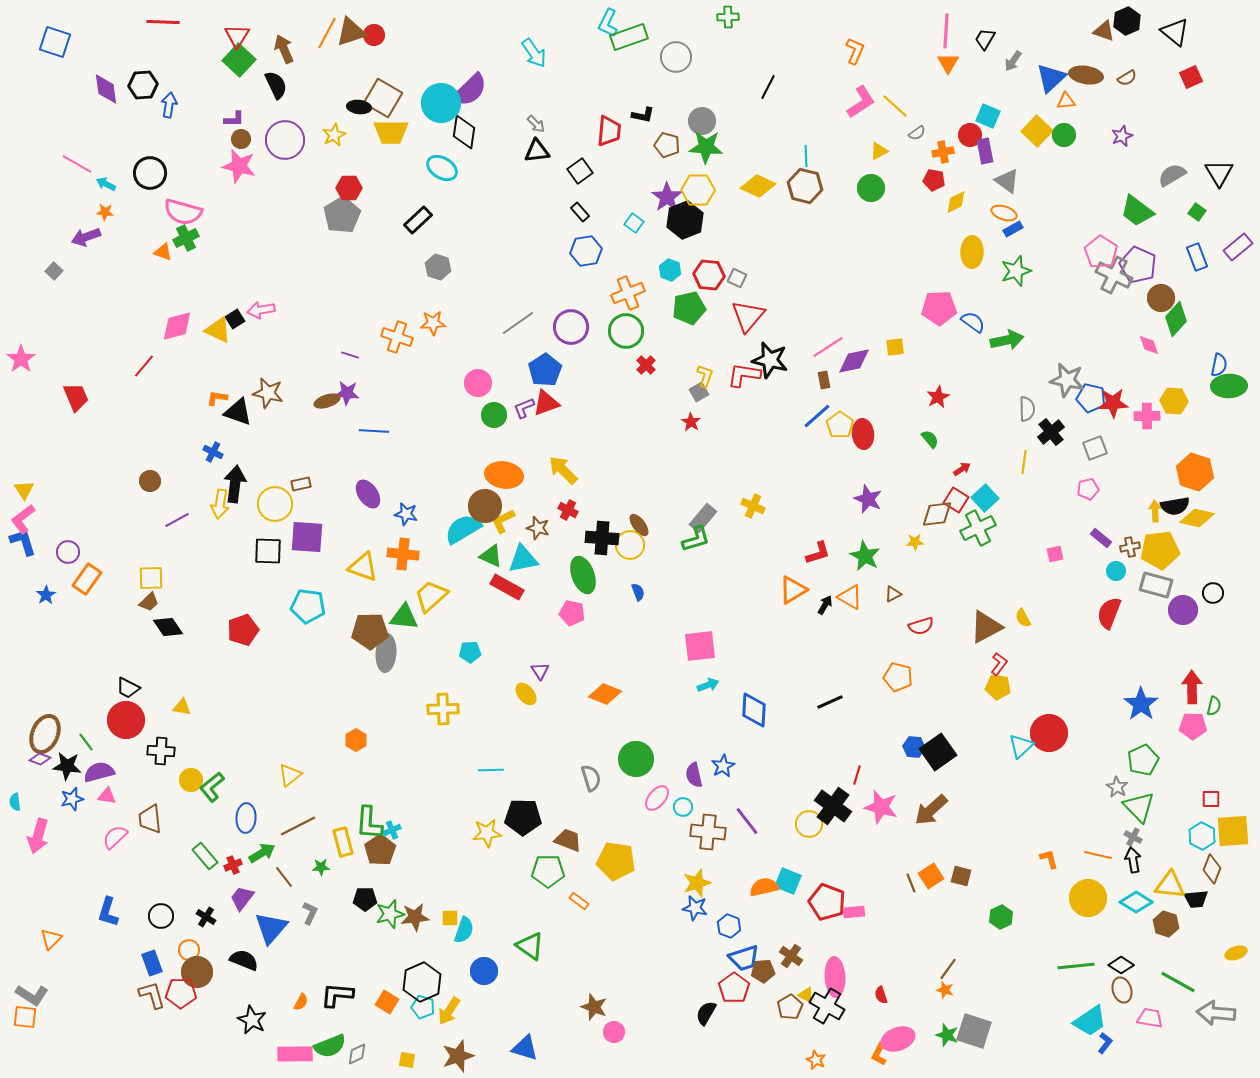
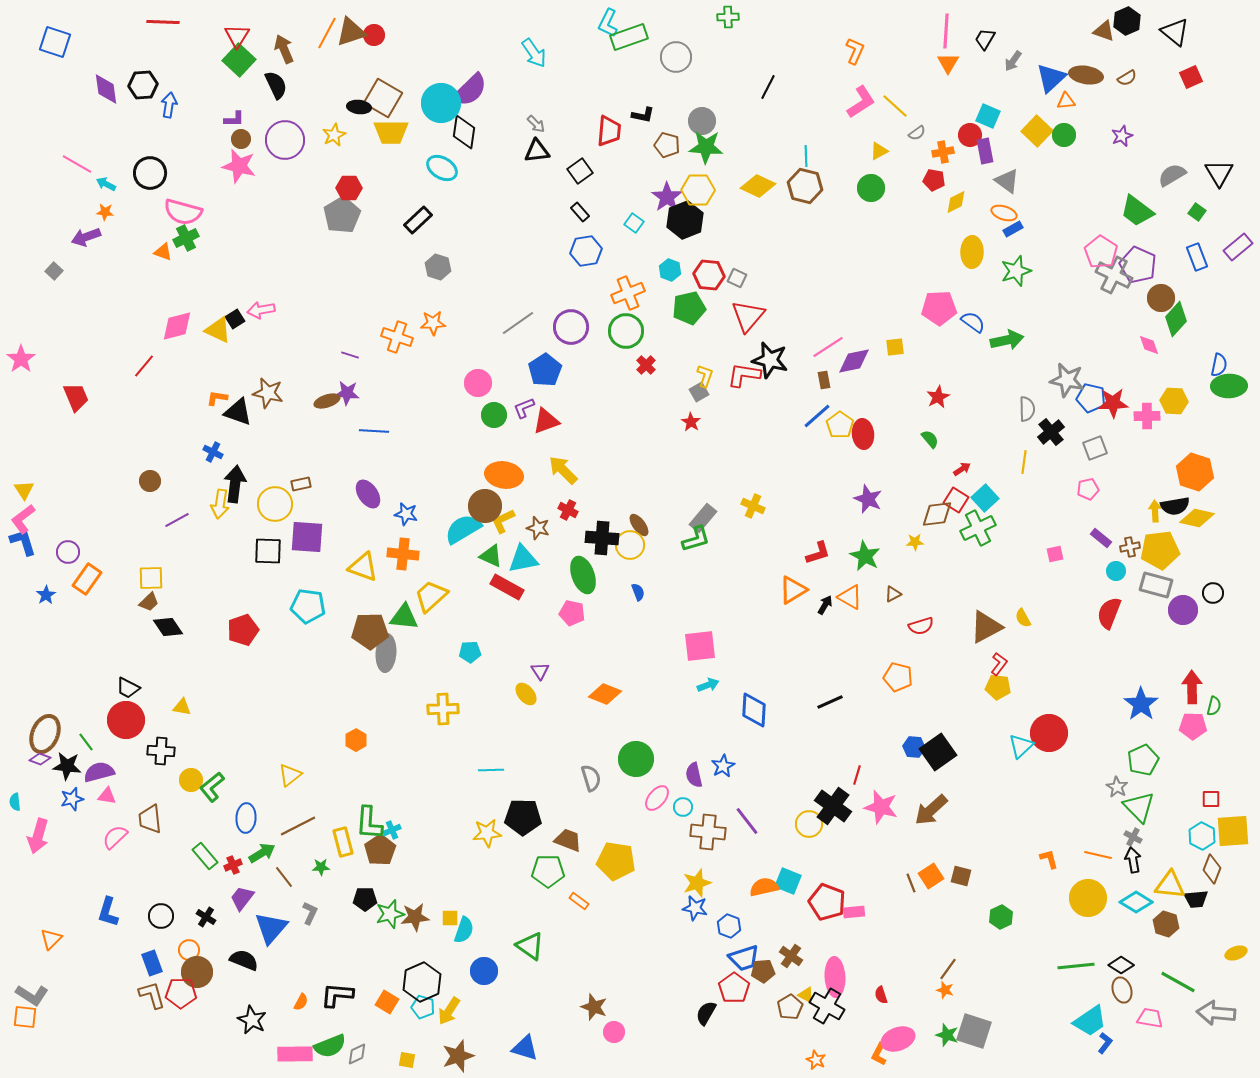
red triangle at (546, 403): moved 18 px down
